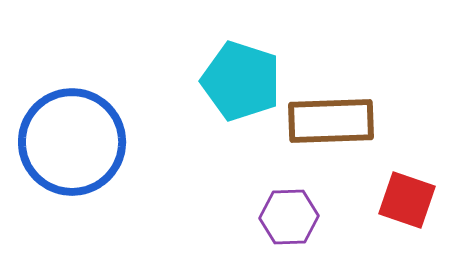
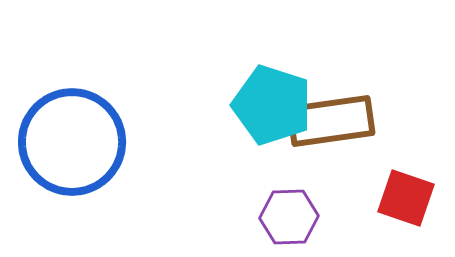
cyan pentagon: moved 31 px right, 24 px down
brown rectangle: rotated 6 degrees counterclockwise
red square: moved 1 px left, 2 px up
